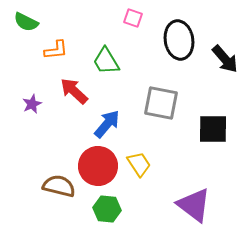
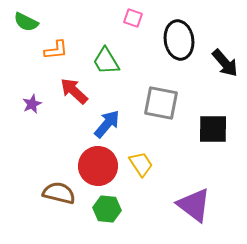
black arrow: moved 4 px down
yellow trapezoid: moved 2 px right
brown semicircle: moved 7 px down
